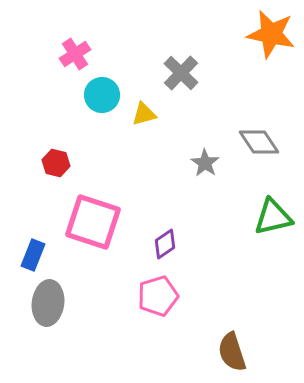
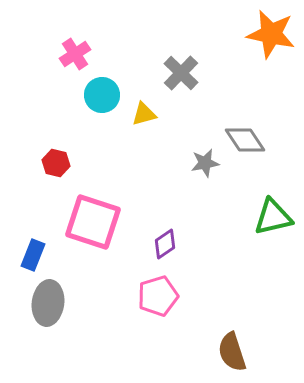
gray diamond: moved 14 px left, 2 px up
gray star: rotated 28 degrees clockwise
